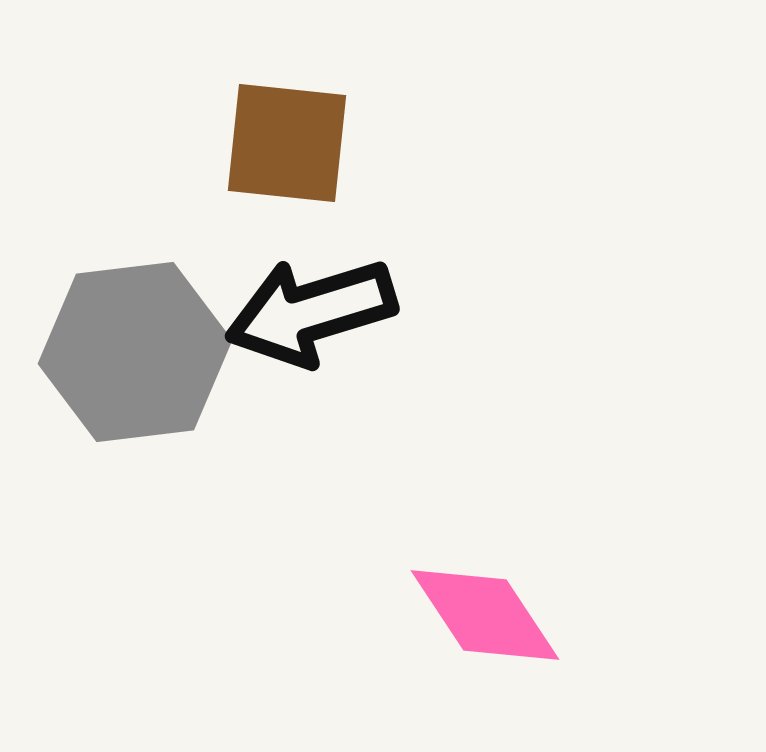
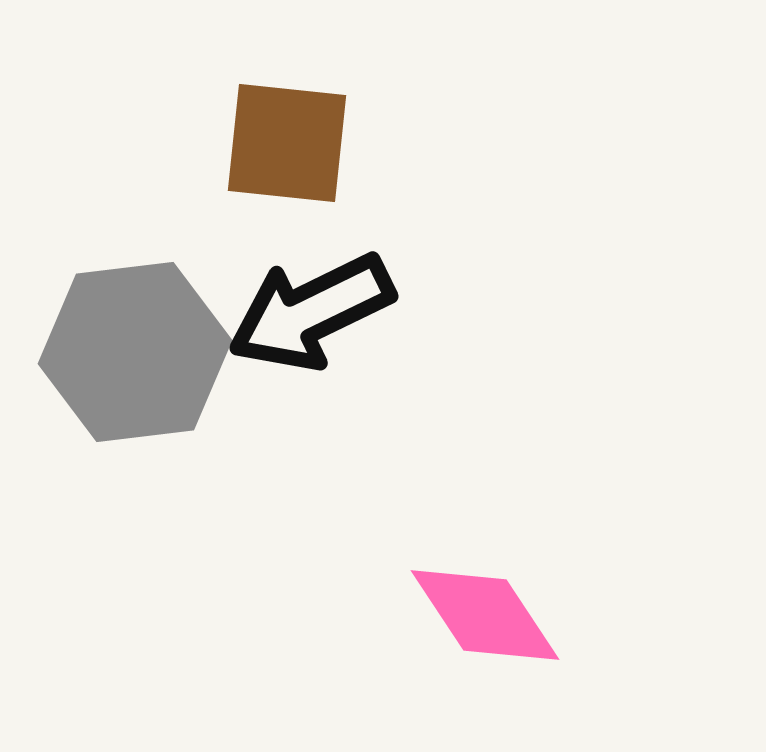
black arrow: rotated 9 degrees counterclockwise
